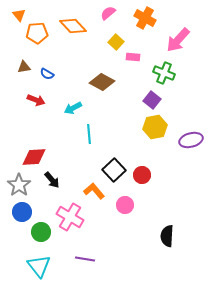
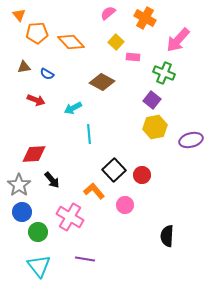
orange diamond: moved 2 px left, 16 px down
red diamond: moved 3 px up
green circle: moved 3 px left
